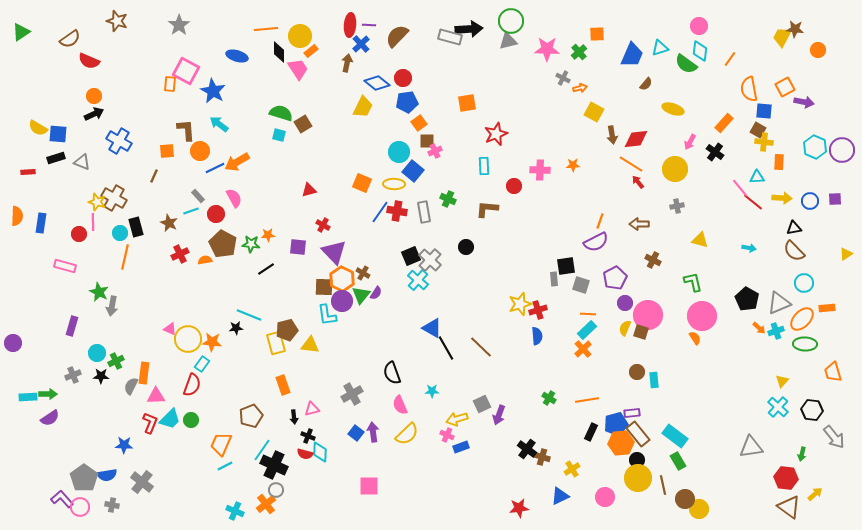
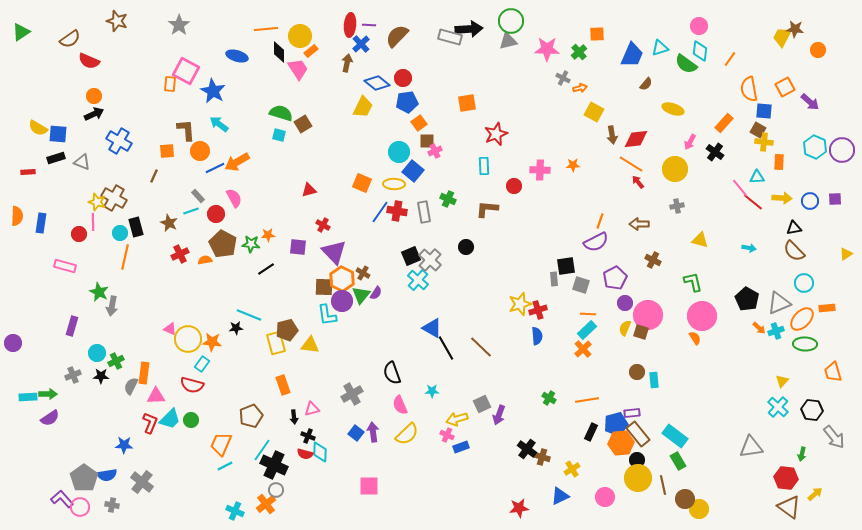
purple arrow at (804, 102): moved 6 px right; rotated 30 degrees clockwise
red semicircle at (192, 385): rotated 85 degrees clockwise
